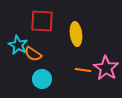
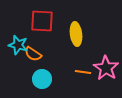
cyan star: rotated 12 degrees counterclockwise
orange line: moved 2 px down
